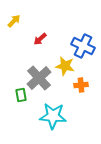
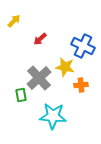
yellow star: moved 1 px down
